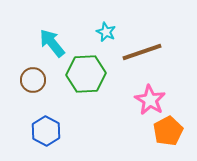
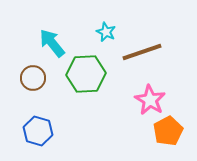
brown circle: moved 2 px up
blue hexagon: moved 8 px left; rotated 12 degrees counterclockwise
